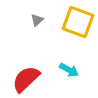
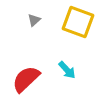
gray triangle: moved 3 px left
cyan arrow: moved 2 px left; rotated 18 degrees clockwise
